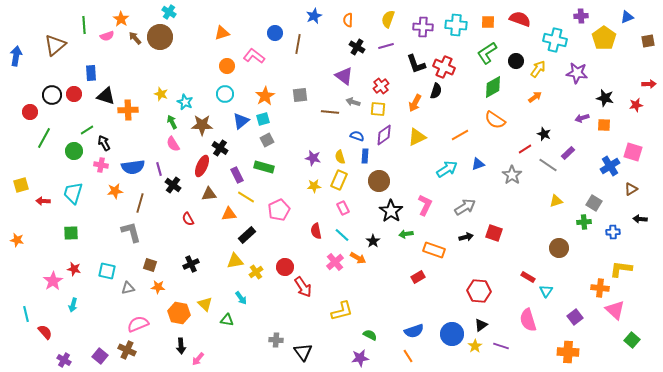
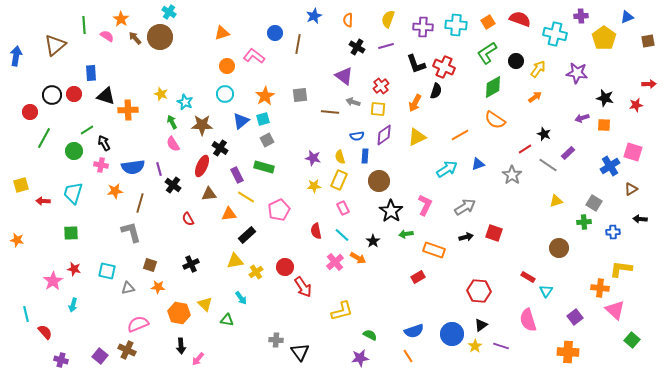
orange square at (488, 22): rotated 32 degrees counterclockwise
pink semicircle at (107, 36): rotated 128 degrees counterclockwise
cyan cross at (555, 40): moved 6 px up
blue semicircle at (357, 136): rotated 152 degrees clockwise
black triangle at (303, 352): moved 3 px left
purple cross at (64, 360): moved 3 px left; rotated 16 degrees counterclockwise
